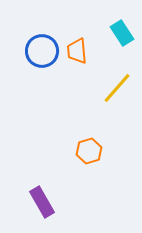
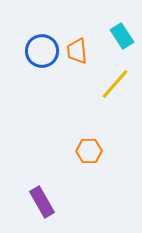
cyan rectangle: moved 3 px down
yellow line: moved 2 px left, 4 px up
orange hexagon: rotated 15 degrees clockwise
